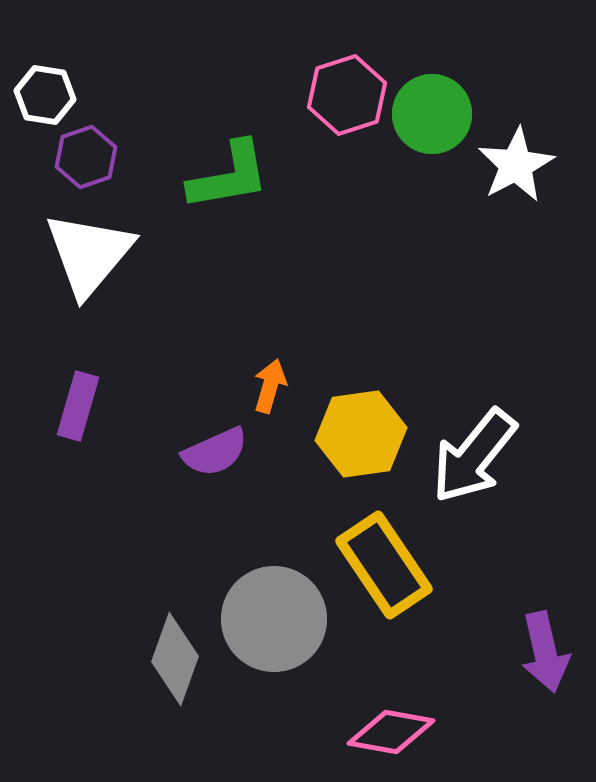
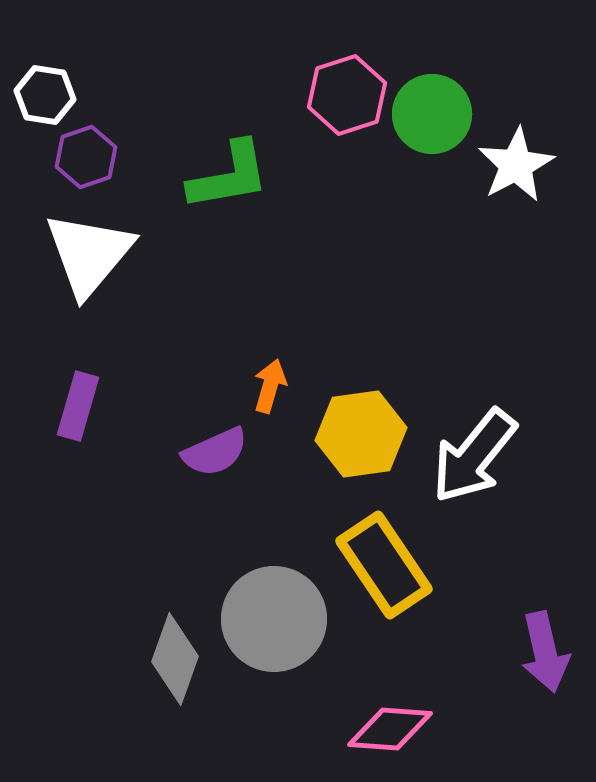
pink diamond: moved 1 px left, 3 px up; rotated 6 degrees counterclockwise
